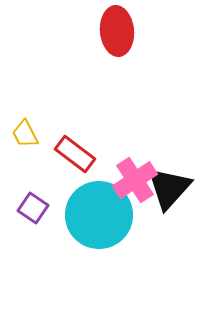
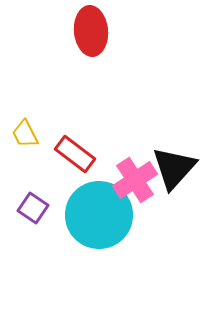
red ellipse: moved 26 px left
black triangle: moved 5 px right, 20 px up
